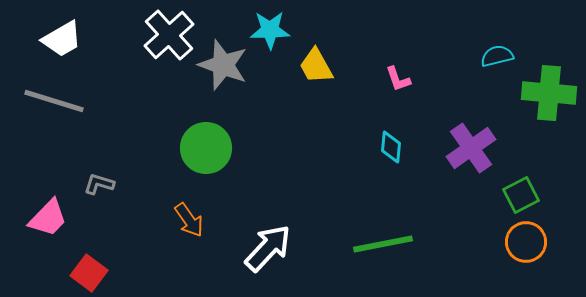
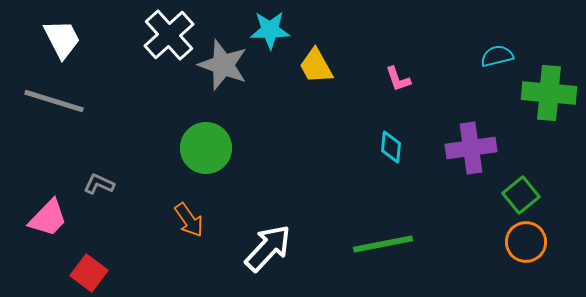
white trapezoid: rotated 87 degrees counterclockwise
purple cross: rotated 27 degrees clockwise
gray L-shape: rotated 8 degrees clockwise
green square: rotated 12 degrees counterclockwise
